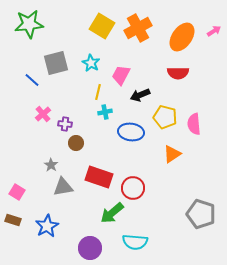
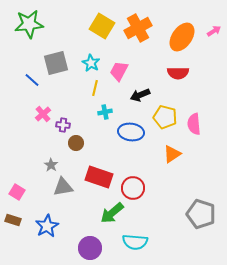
pink trapezoid: moved 2 px left, 4 px up
yellow line: moved 3 px left, 4 px up
purple cross: moved 2 px left, 1 px down
